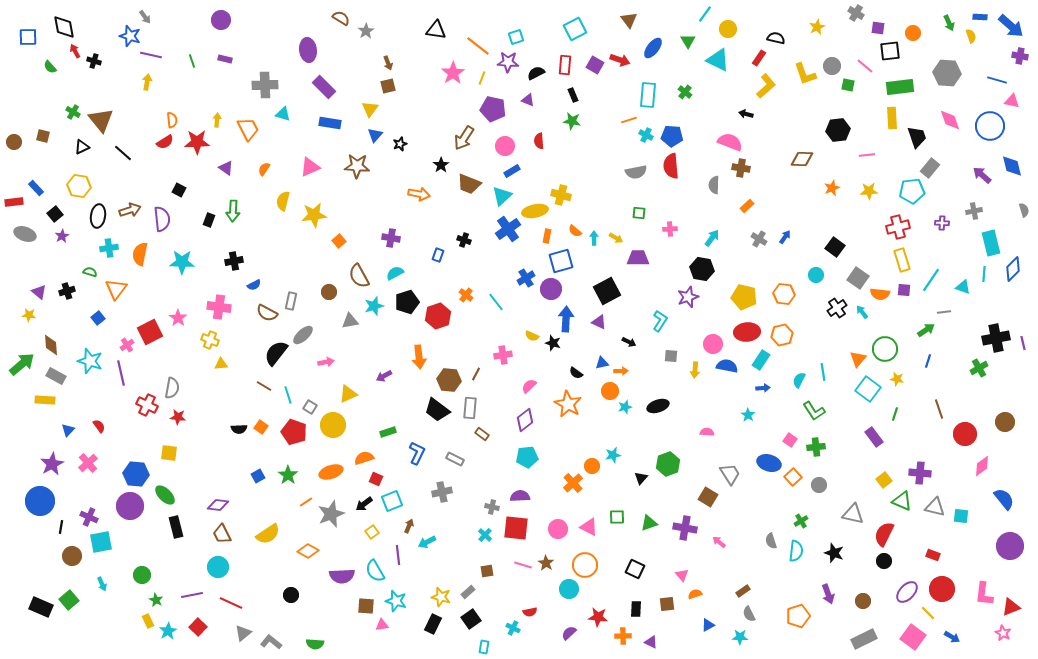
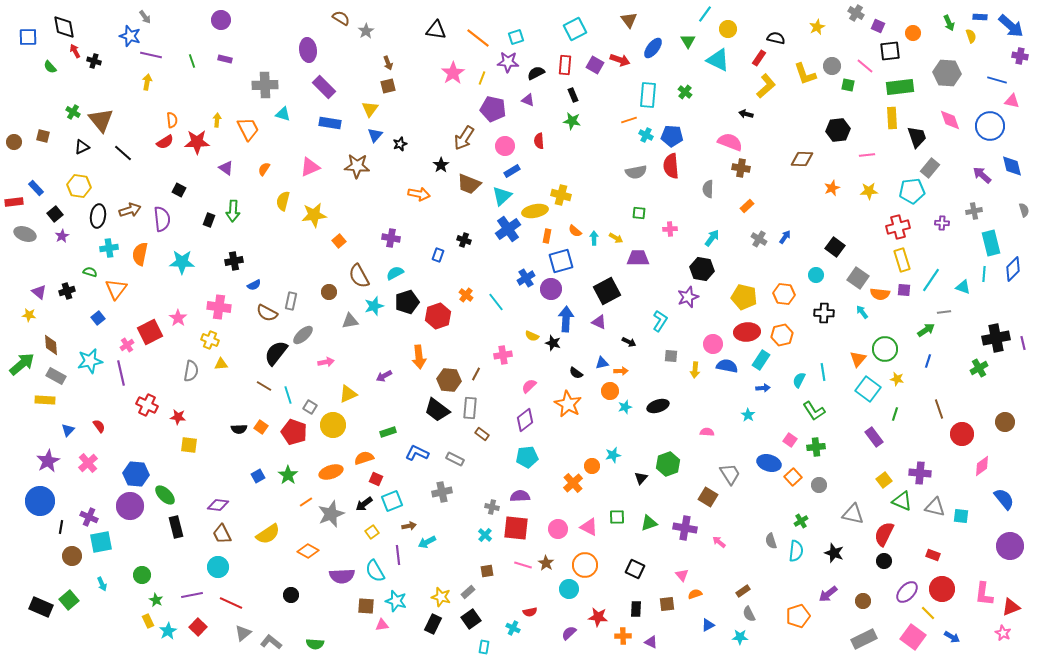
purple square at (878, 28): moved 2 px up; rotated 16 degrees clockwise
orange line at (478, 46): moved 8 px up
gray semicircle at (714, 185): moved 6 px left, 4 px down
black cross at (837, 308): moved 13 px left, 5 px down; rotated 36 degrees clockwise
cyan star at (90, 361): rotated 30 degrees counterclockwise
gray semicircle at (172, 388): moved 19 px right, 17 px up
red circle at (965, 434): moved 3 px left
yellow square at (169, 453): moved 20 px right, 8 px up
blue L-shape at (417, 453): rotated 90 degrees counterclockwise
purple star at (52, 464): moved 4 px left, 3 px up
brown arrow at (409, 526): rotated 56 degrees clockwise
purple arrow at (828, 594): rotated 72 degrees clockwise
